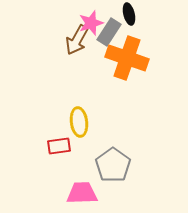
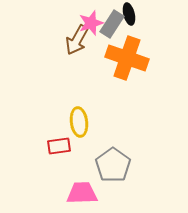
gray rectangle: moved 3 px right, 8 px up
